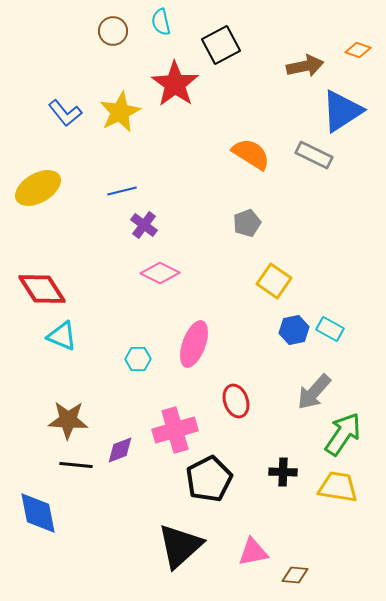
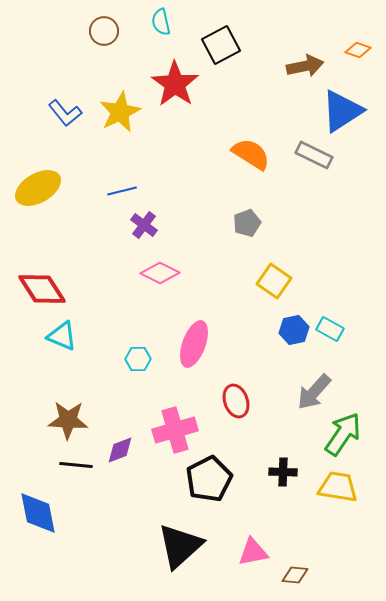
brown circle: moved 9 px left
